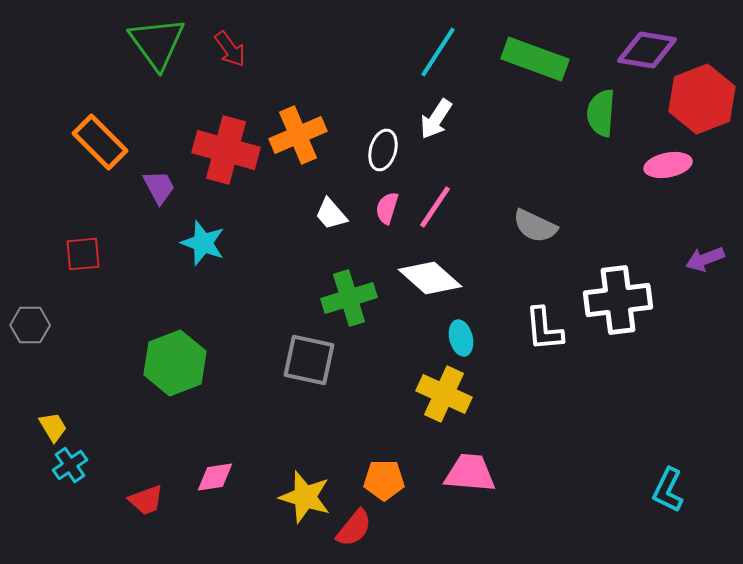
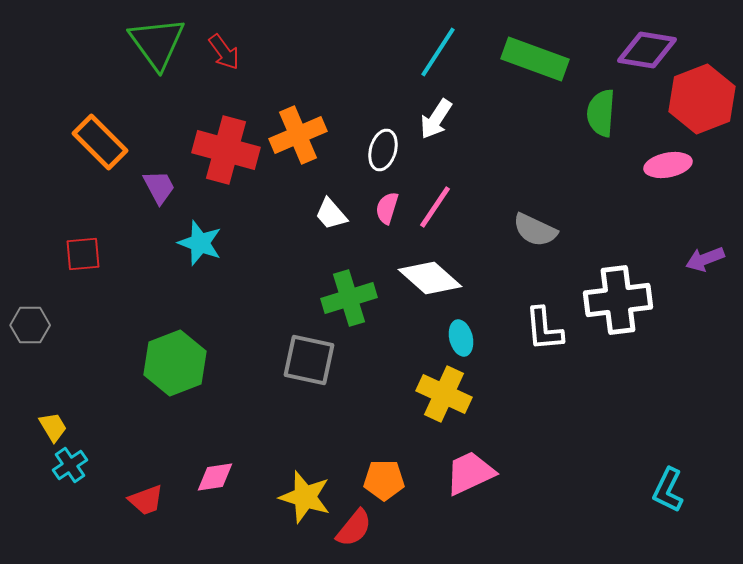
red arrow: moved 6 px left, 3 px down
gray semicircle: moved 4 px down
cyan star: moved 3 px left
pink trapezoid: rotated 30 degrees counterclockwise
